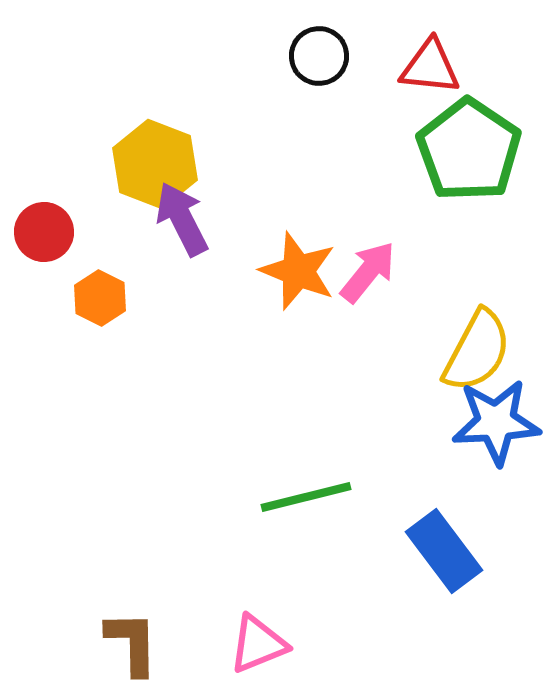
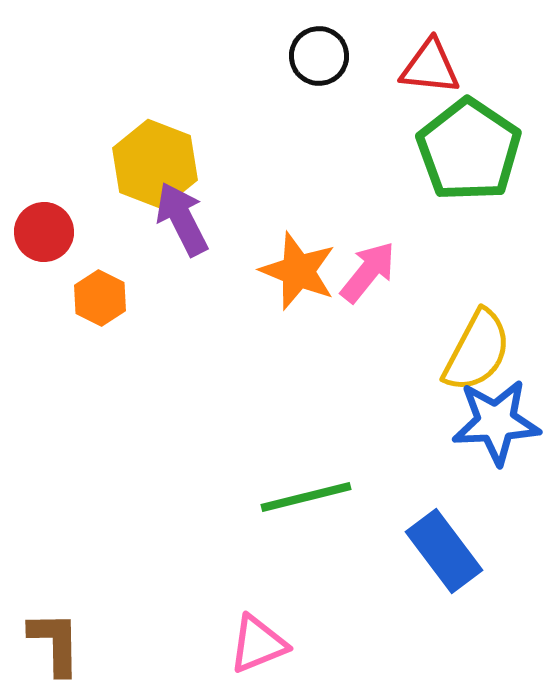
brown L-shape: moved 77 px left
